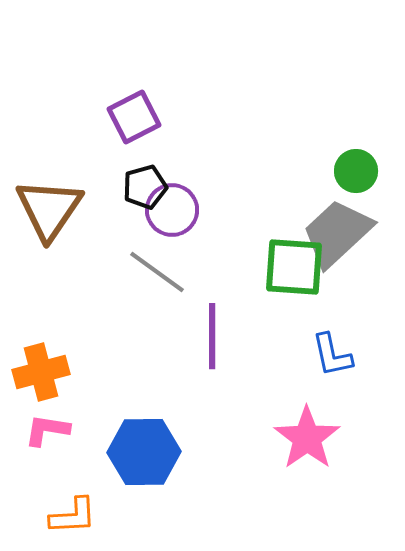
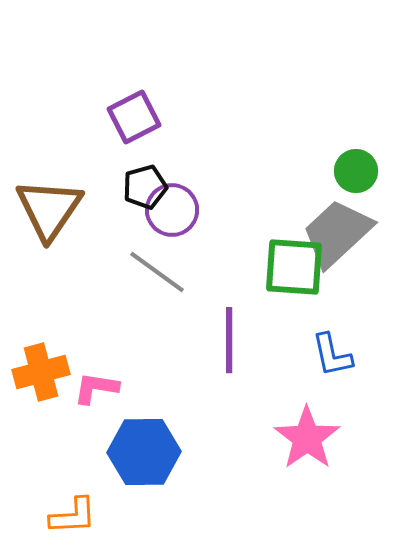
purple line: moved 17 px right, 4 px down
pink L-shape: moved 49 px right, 42 px up
